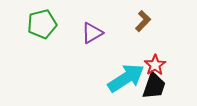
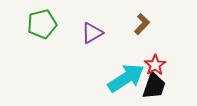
brown L-shape: moved 1 px left, 3 px down
